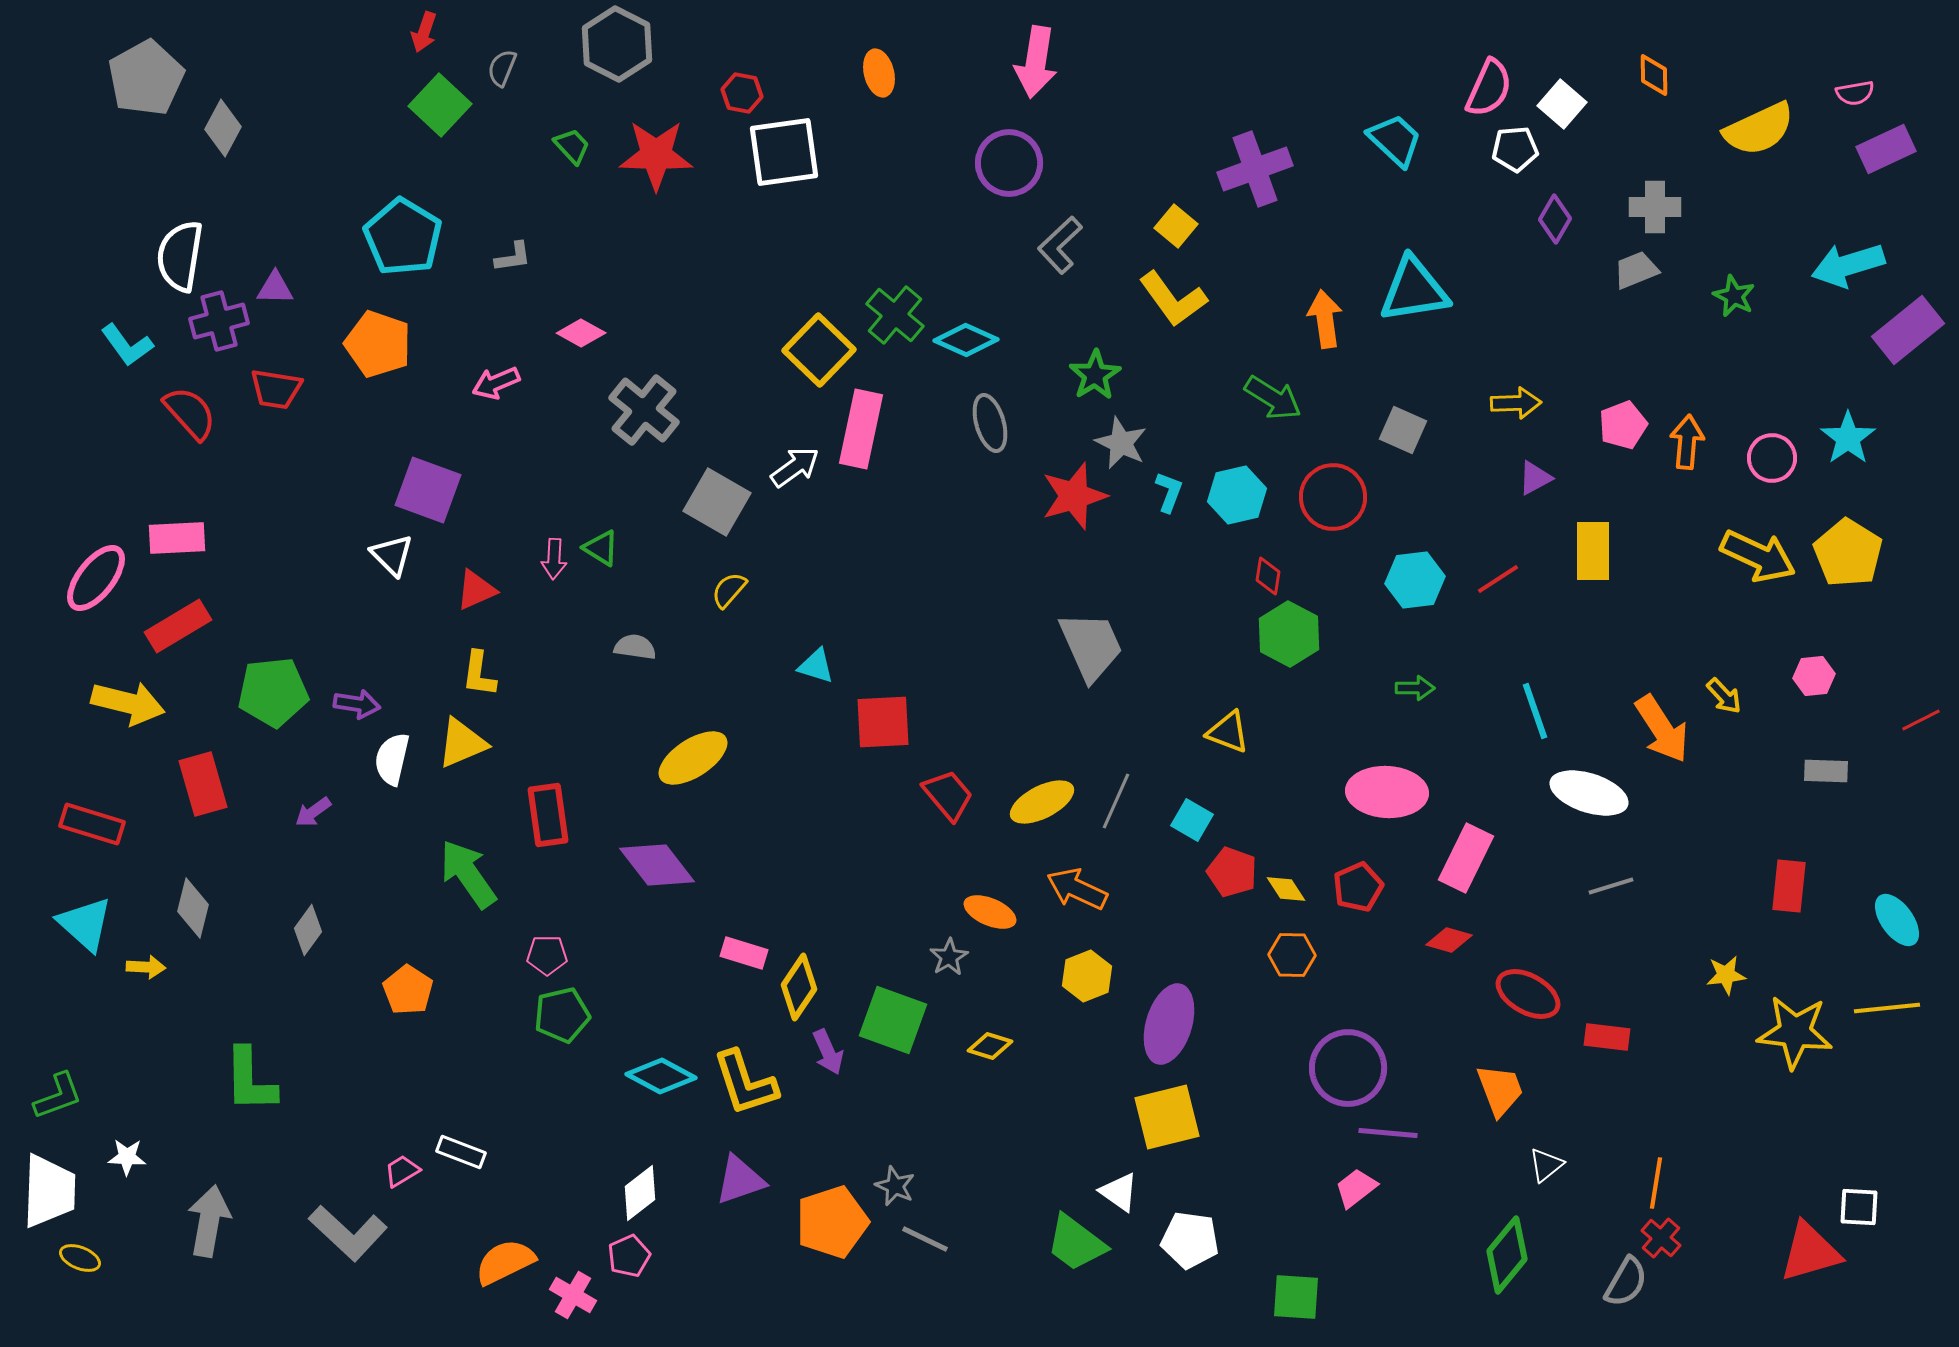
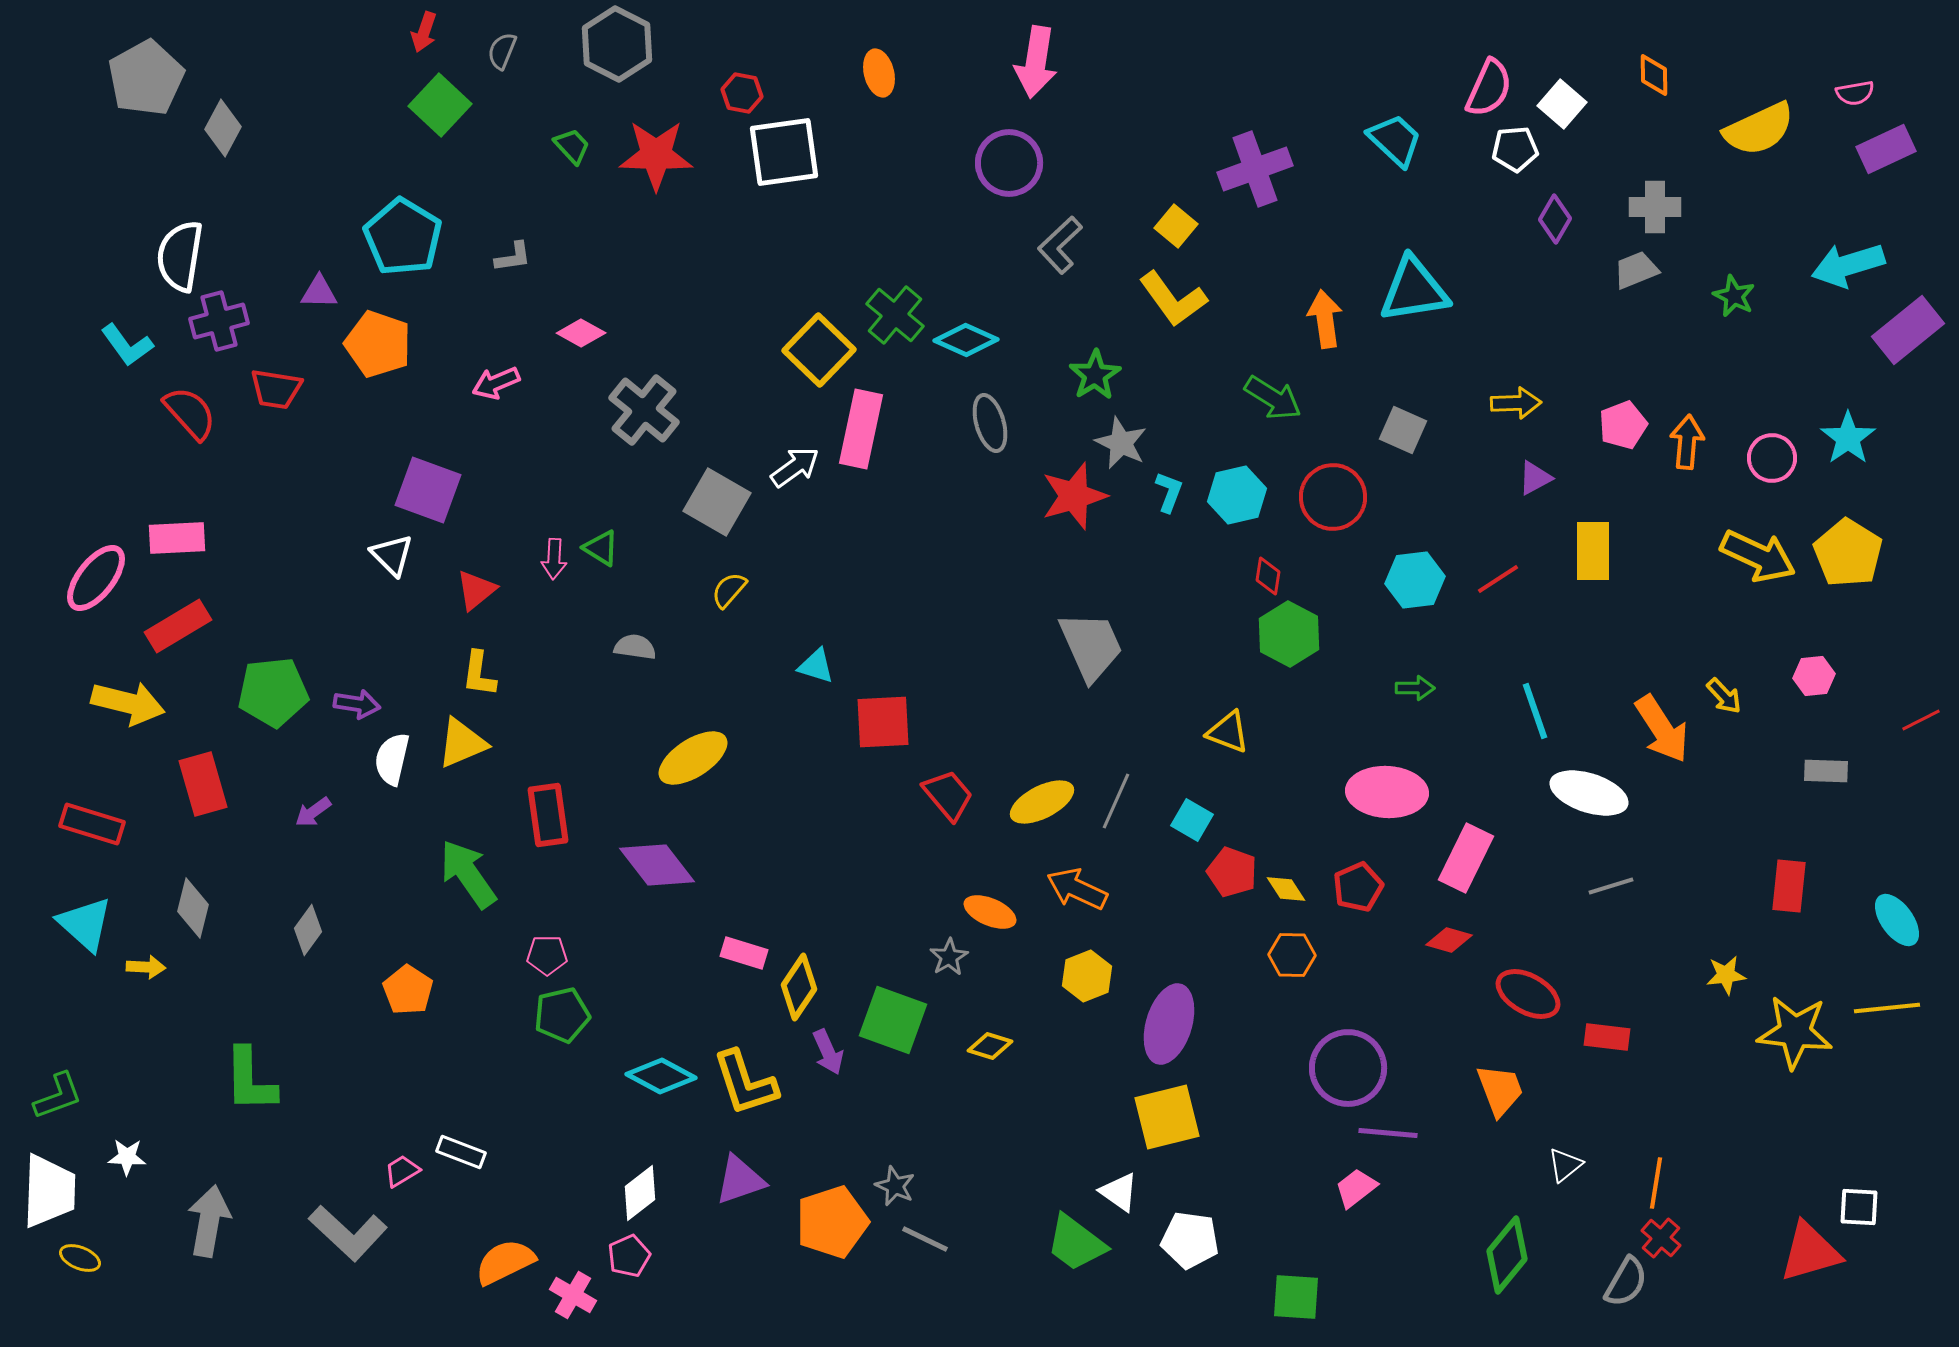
gray semicircle at (502, 68): moved 17 px up
purple triangle at (275, 288): moved 44 px right, 4 px down
red triangle at (476, 590): rotated 15 degrees counterclockwise
white triangle at (1546, 1165): moved 19 px right
